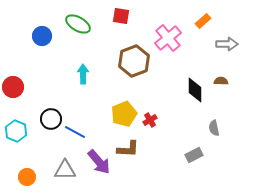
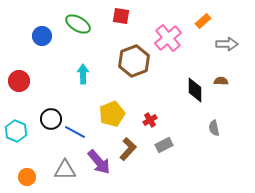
red circle: moved 6 px right, 6 px up
yellow pentagon: moved 12 px left
brown L-shape: rotated 50 degrees counterclockwise
gray rectangle: moved 30 px left, 10 px up
